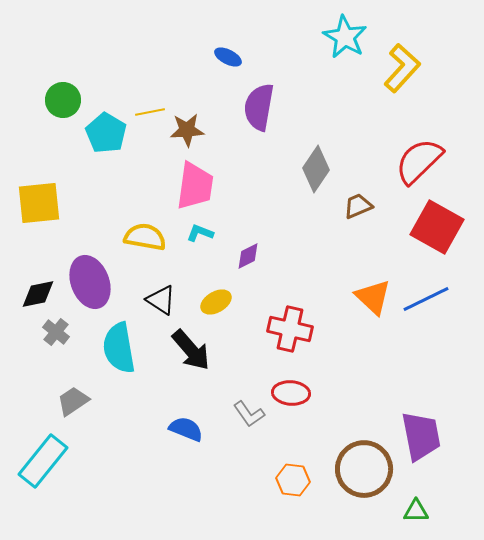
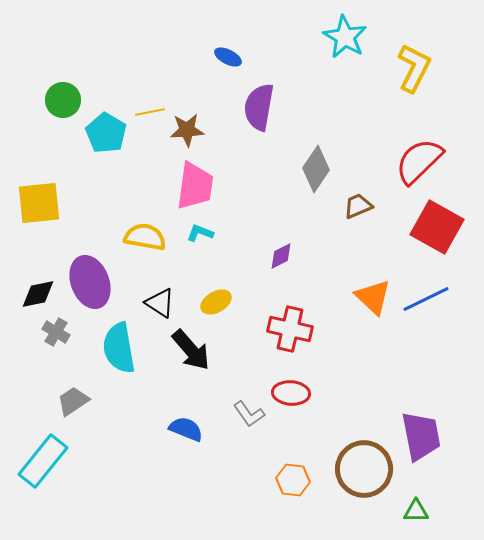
yellow L-shape: moved 12 px right; rotated 15 degrees counterclockwise
purple diamond: moved 33 px right
black triangle: moved 1 px left, 3 px down
gray cross: rotated 8 degrees counterclockwise
